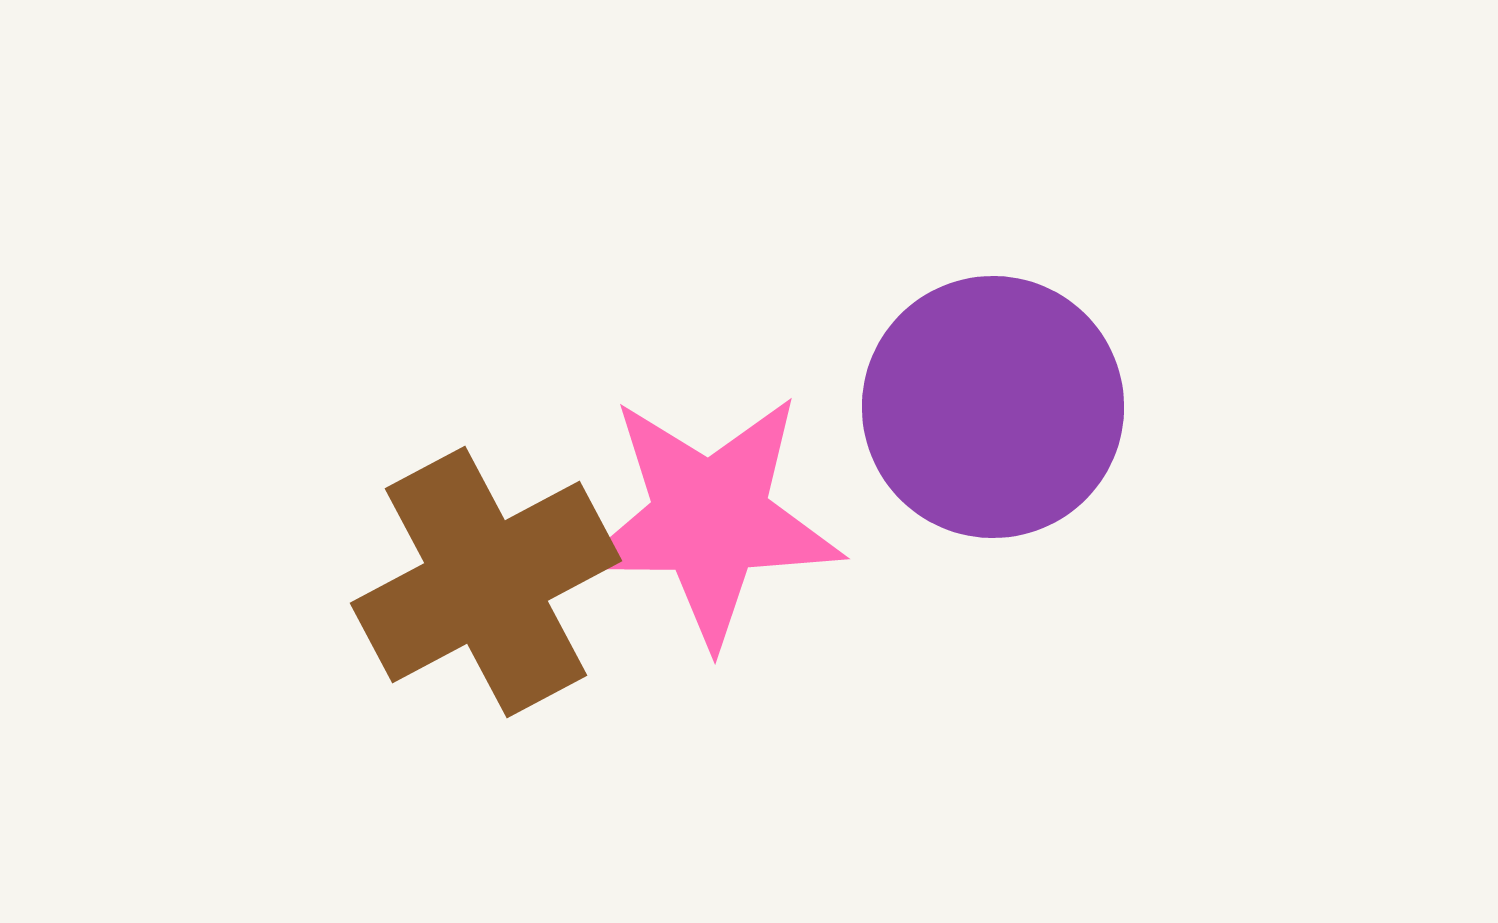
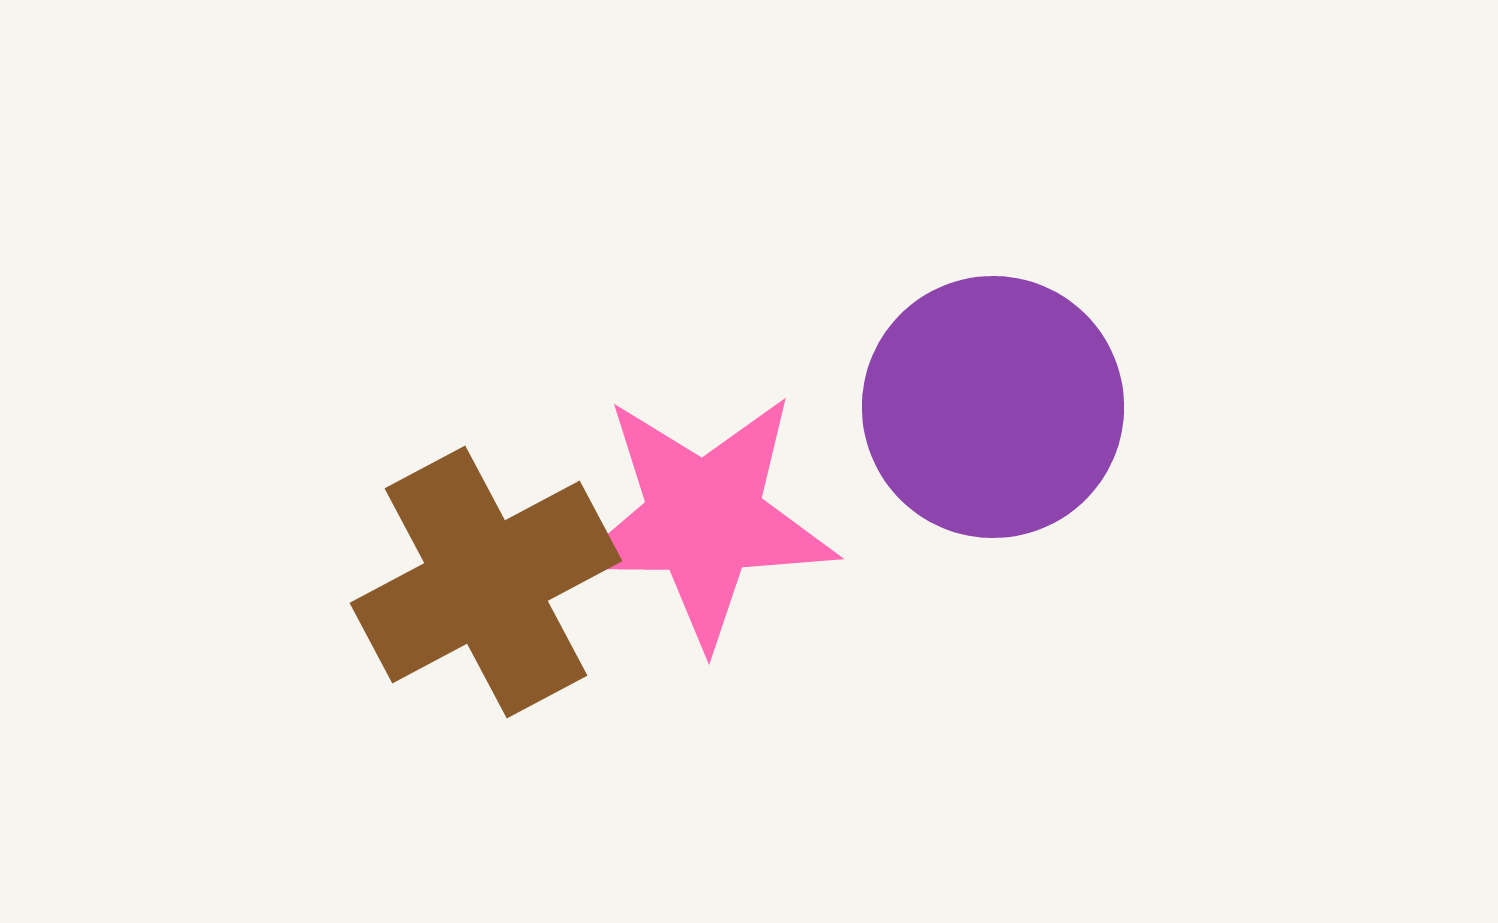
pink star: moved 6 px left
